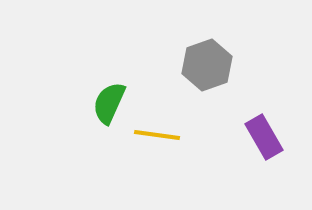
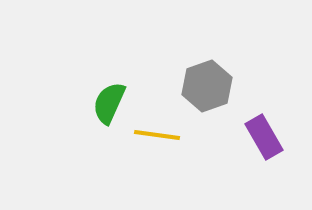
gray hexagon: moved 21 px down
